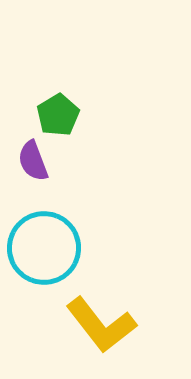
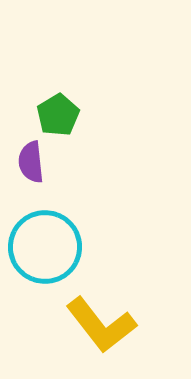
purple semicircle: moved 2 px left, 1 px down; rotated 15 degrees clockwise
cyan circle: moved 1 px right, 1 px up
